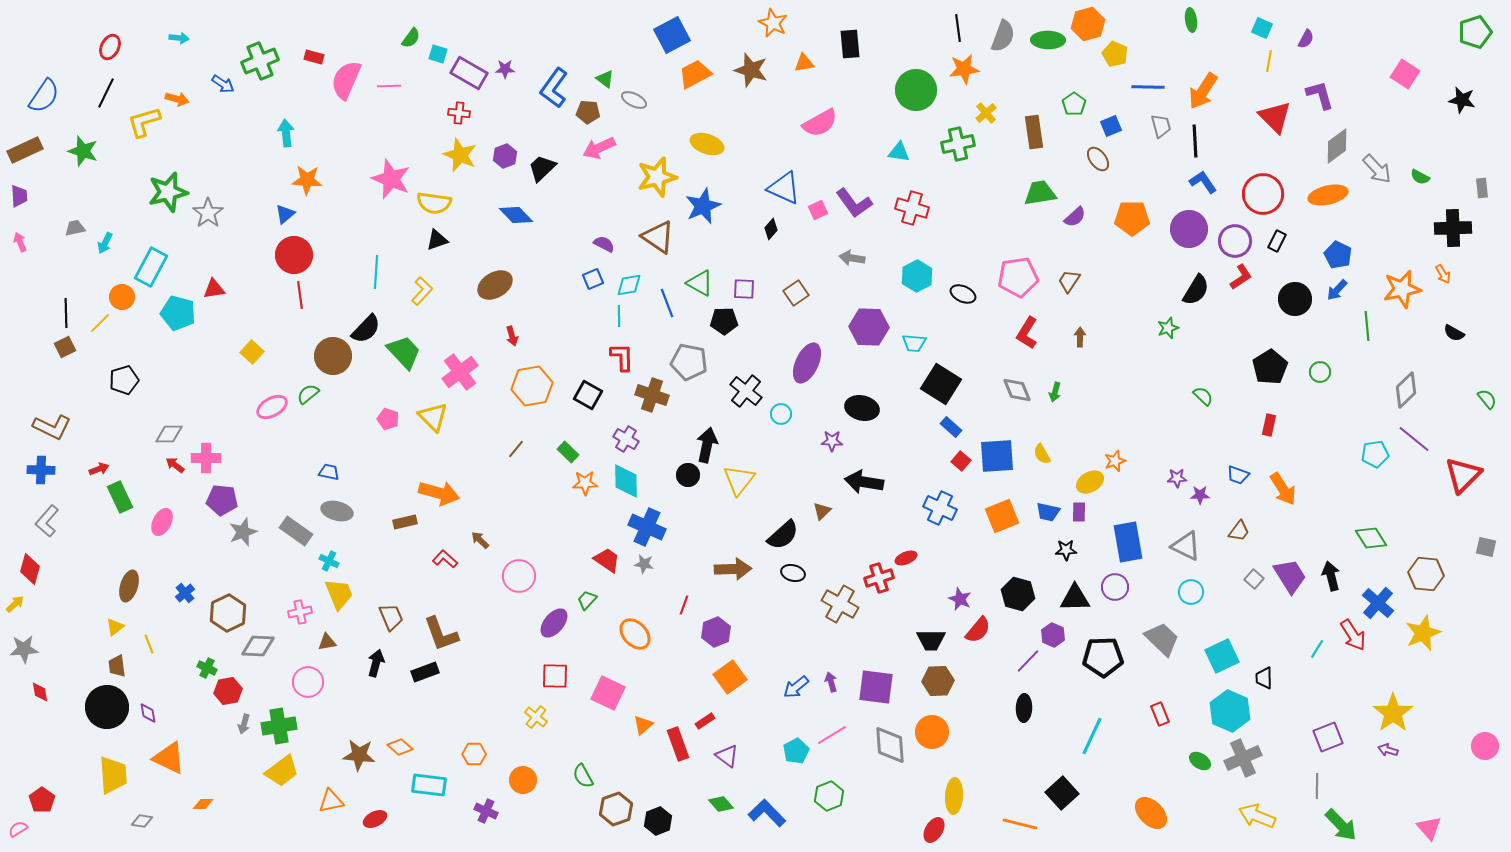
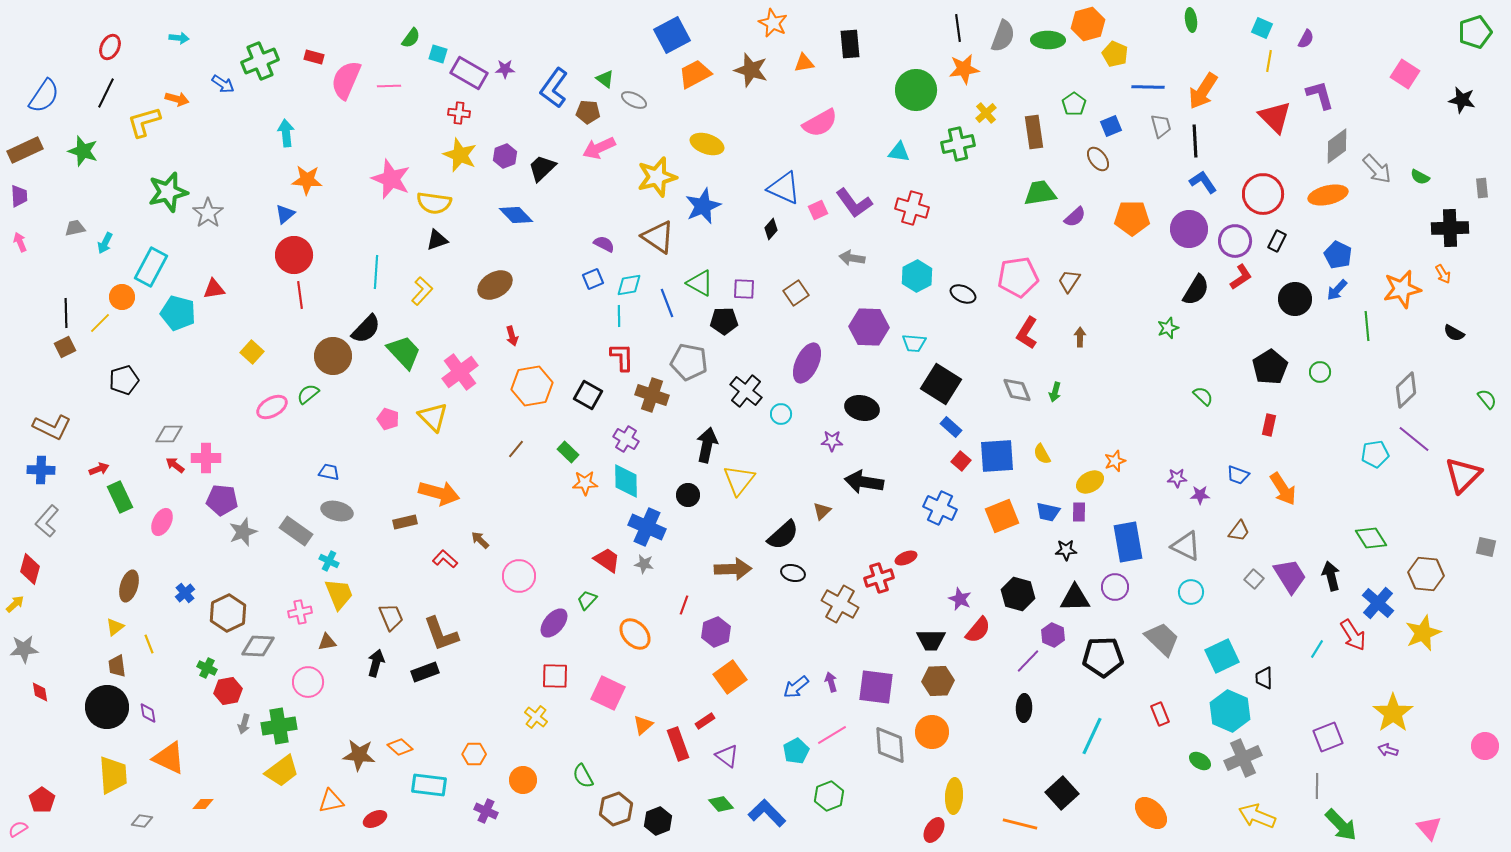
black cross at (1453, 228): moved 3 px left
black circle at (688, 475): moved 20 px down
